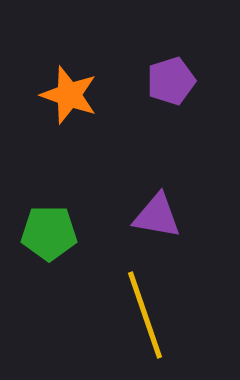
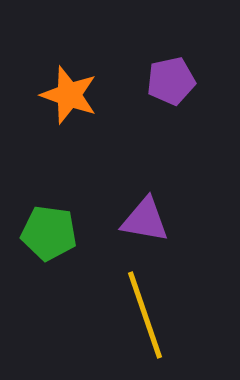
purple pentagon: rotated 6 degrees clockwise
purple triangle: moved 12 px left, 4 px down
green pentagon: rotated 8 degrees clockwise
